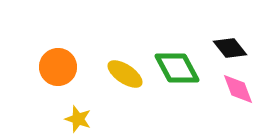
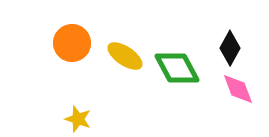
black diamond: rotated 68 degrees clockwise
orange circle: moved 14 px right, 24 px up
yellow ellipse: moved 18 px up
